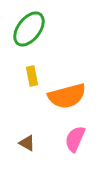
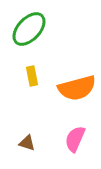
green ellipse: rotated 6 degrees clockwise
orange semicircle: moved 10 px right, 8 px up
brown triangle: rotated 12 degrees counterclockwise
